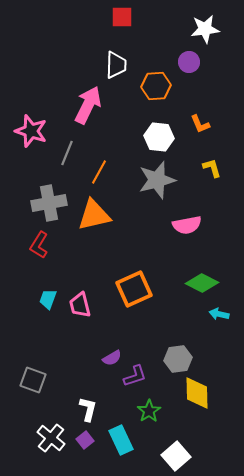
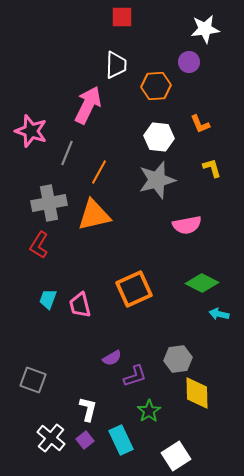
white square: rotated 8 degrees clockwise
